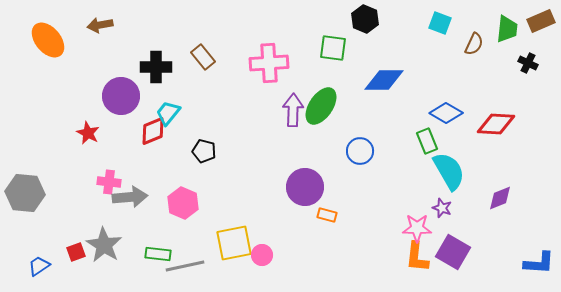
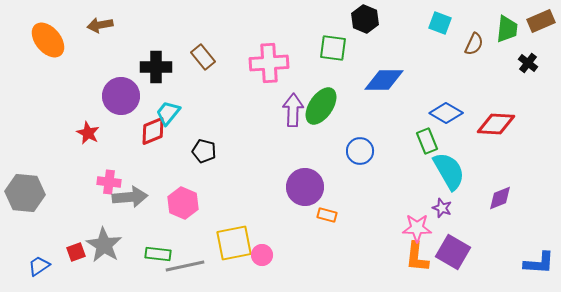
black cross at (528, 63): rotated 12 degrees clockwise
